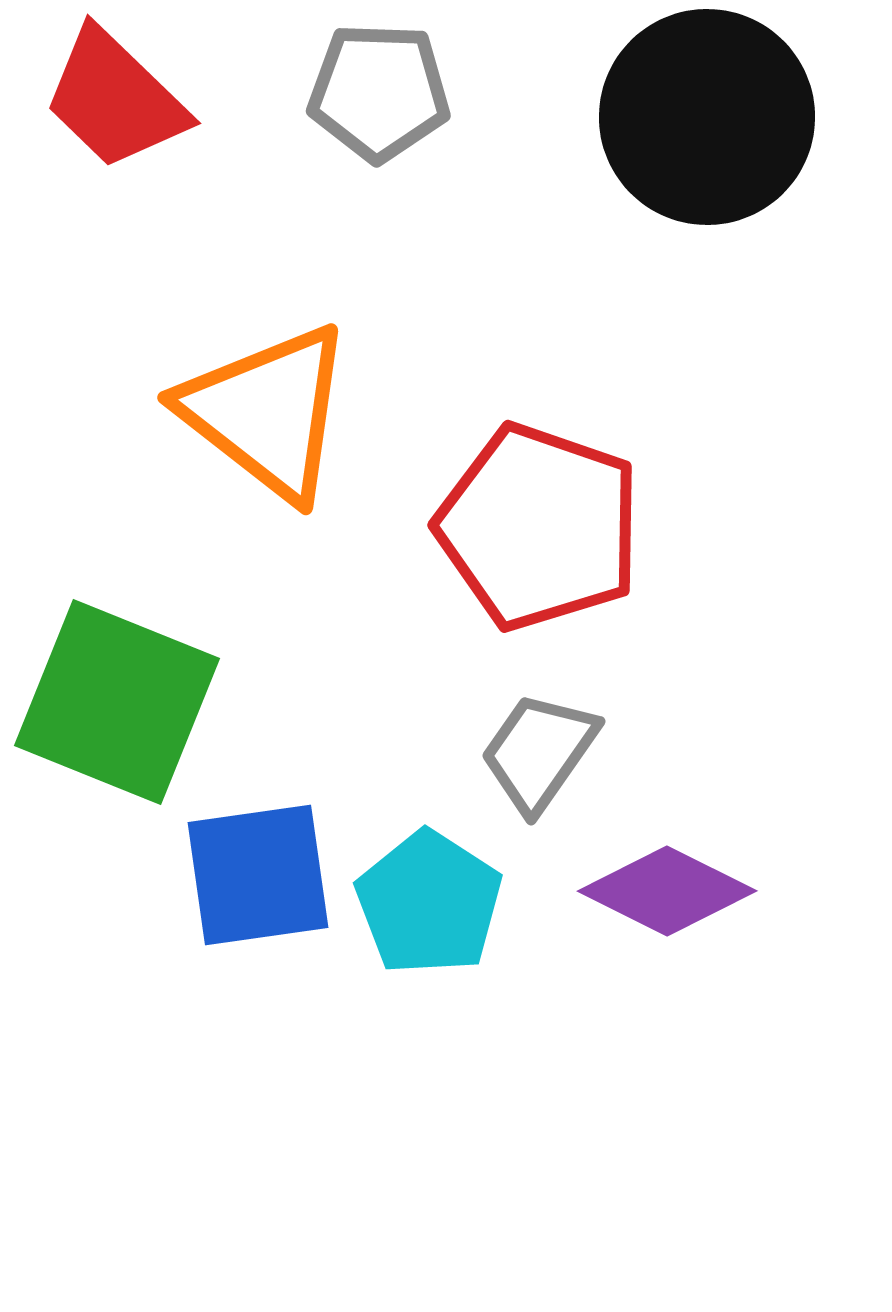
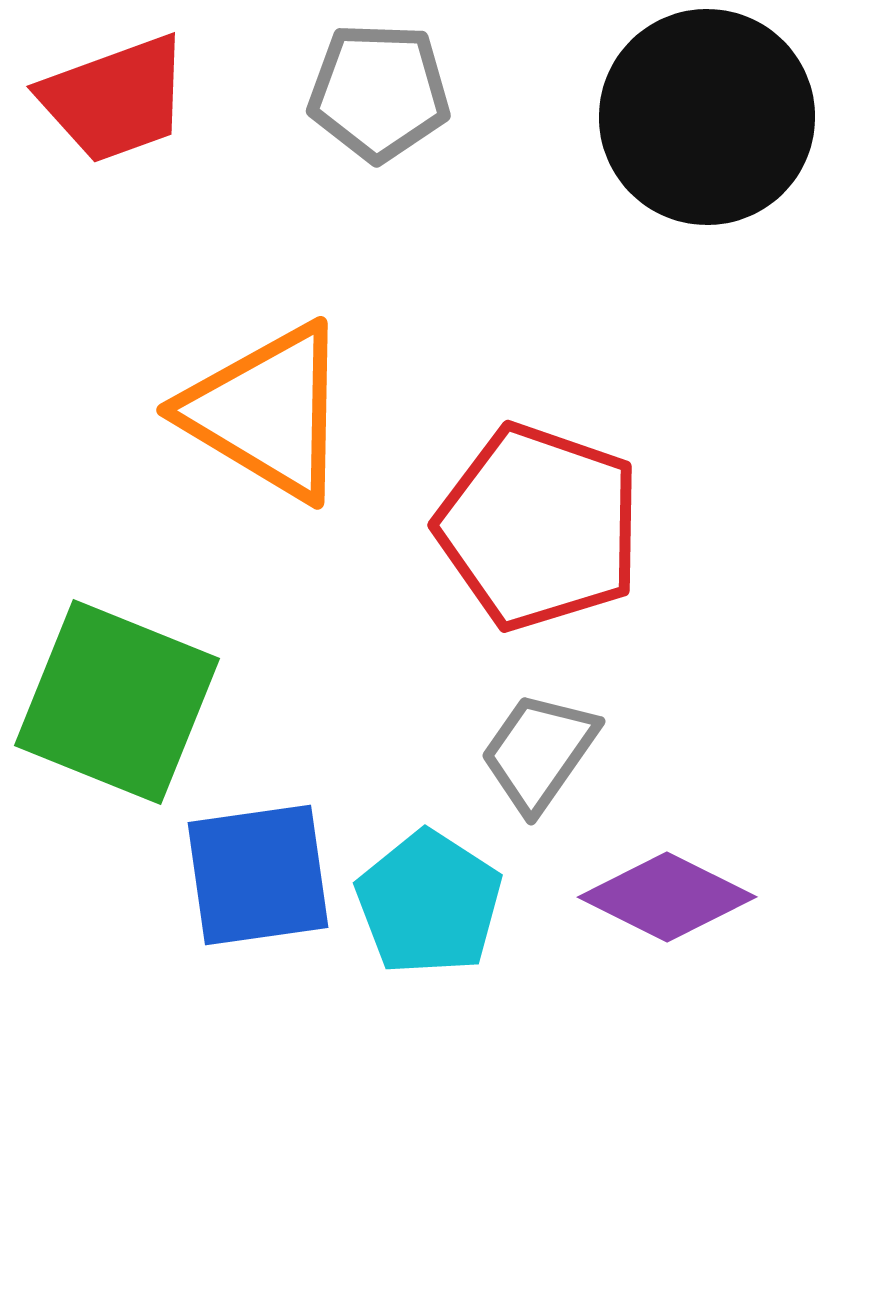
red trapezoid: rotated 64 degrees counterclockwise
orange triangle: rotated 7 degrees counterclockwise
purple diamond: moved 6 px down
